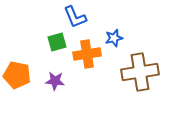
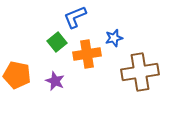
blue L-shape: rotated 90 degrees clockwise
green square: rotated 24 degrees counterclockwise
purple star: rotated 18 degrees clockwise
